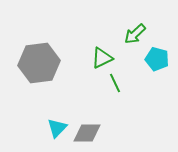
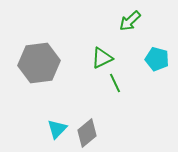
green arrow: moved 5 px left, 13 px up
cyan triangle: moved 1 px down
gray diamond: rotated 40 degrees counterclockwise
